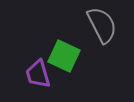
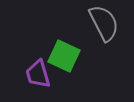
gray semicircle: moved 2 px right, 2 px up
